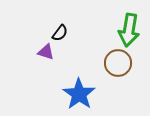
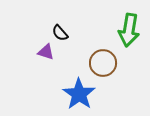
black semicircle: rotated 102 degrees clockwise
brown circle: moved 15 px left
